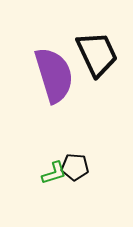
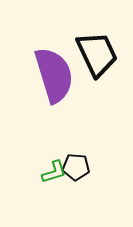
black pentagon: moved 1 px right
green L-shape: moved 1 px up
